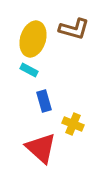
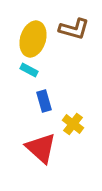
yellow cross: rotated 15 degrees clockwise
